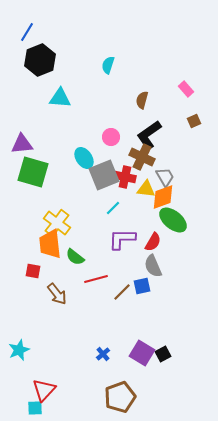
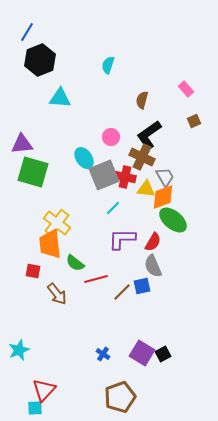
green semicircle: moved 6 px down
blue cross: rotated 16 degrees counterclockwise
